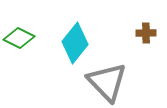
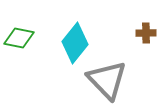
green diamond: rotated 16 degrees counterclockwise
gray triangle: moved 2 px up
